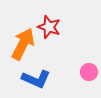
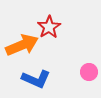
red star: rotated 20 degrees clockwise
orange arrow: moved 1 px left, 1 px down; rotated 40 degrees clockwise
